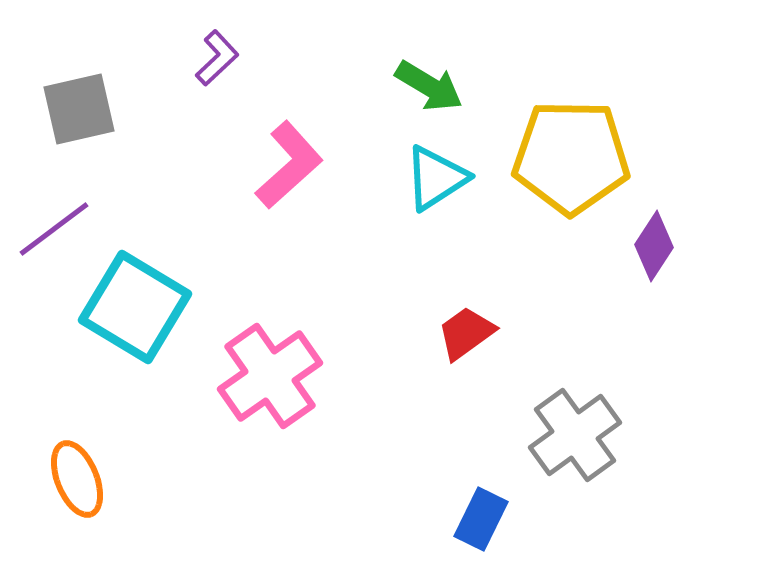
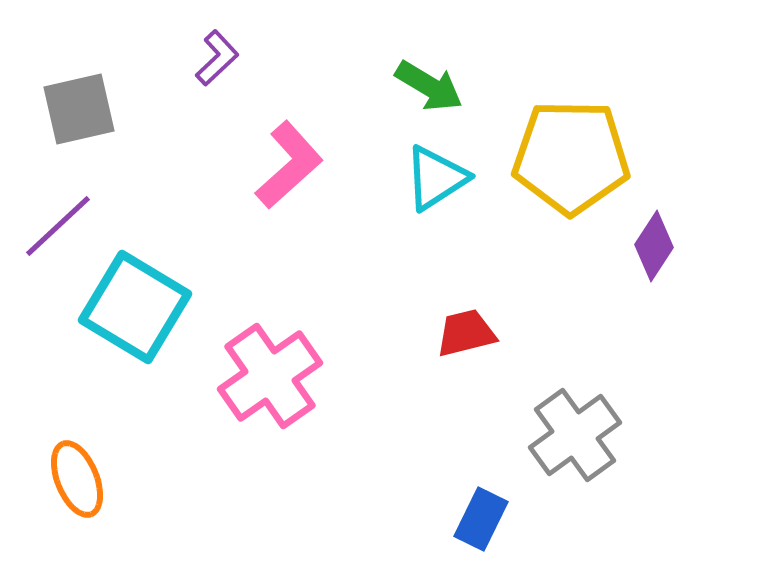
purple line: moved 4 px right, 3 px up; rotated 6 degrees counterclockwise
red trapezoid: rotated 22 degrees clockwise
